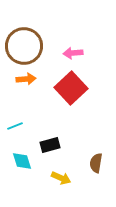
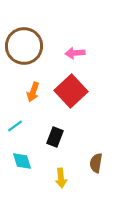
pink arrow: moved 2 px right
orange arrow: moved 7 px right, 13 px down; rotated 114 degrees clockwise
red square: moved 3 px down
cyan line: rotated 14 degrees counterclockwise
black rectangle: moved 5 px right, 8 px up; rotated 54 degrees counterclockwise
yellow arrow: rotated 60 degrees clockwise
